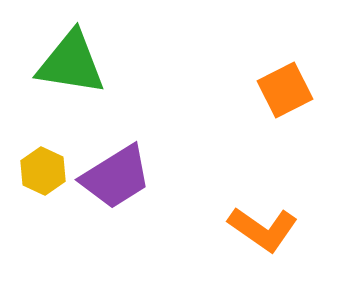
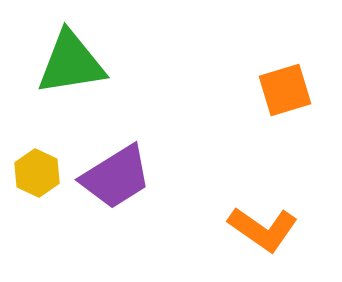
green triangle: rotated 18 degrees counterclockwise
orange square: rotated 10 degrees clockwise
yellow hexagon: moved 6 px left, 2 px down
